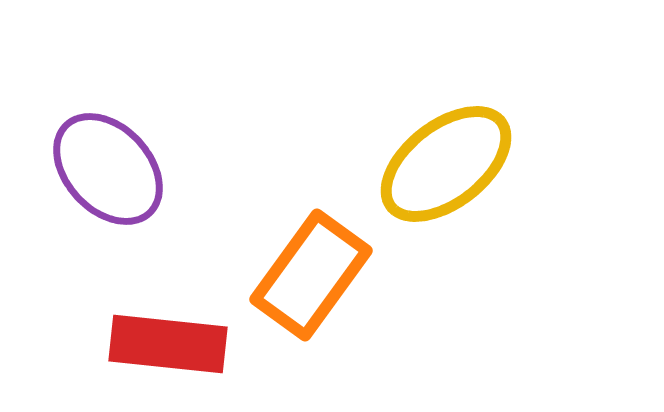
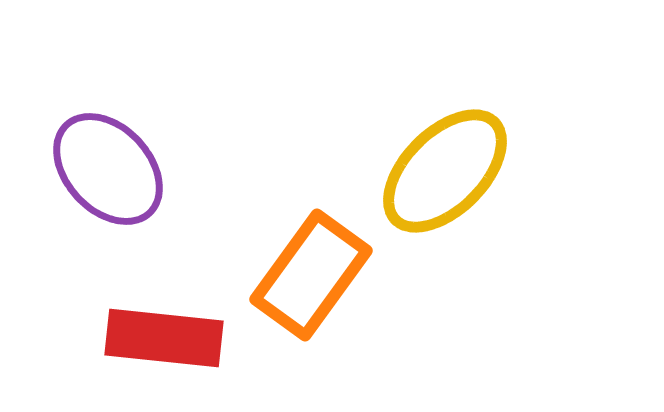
yellow ellipse: moved 1 px left, 7 px down; rotated 7 degrees counterclockwise
red rectangle: moved 4 px left, 6 px up
